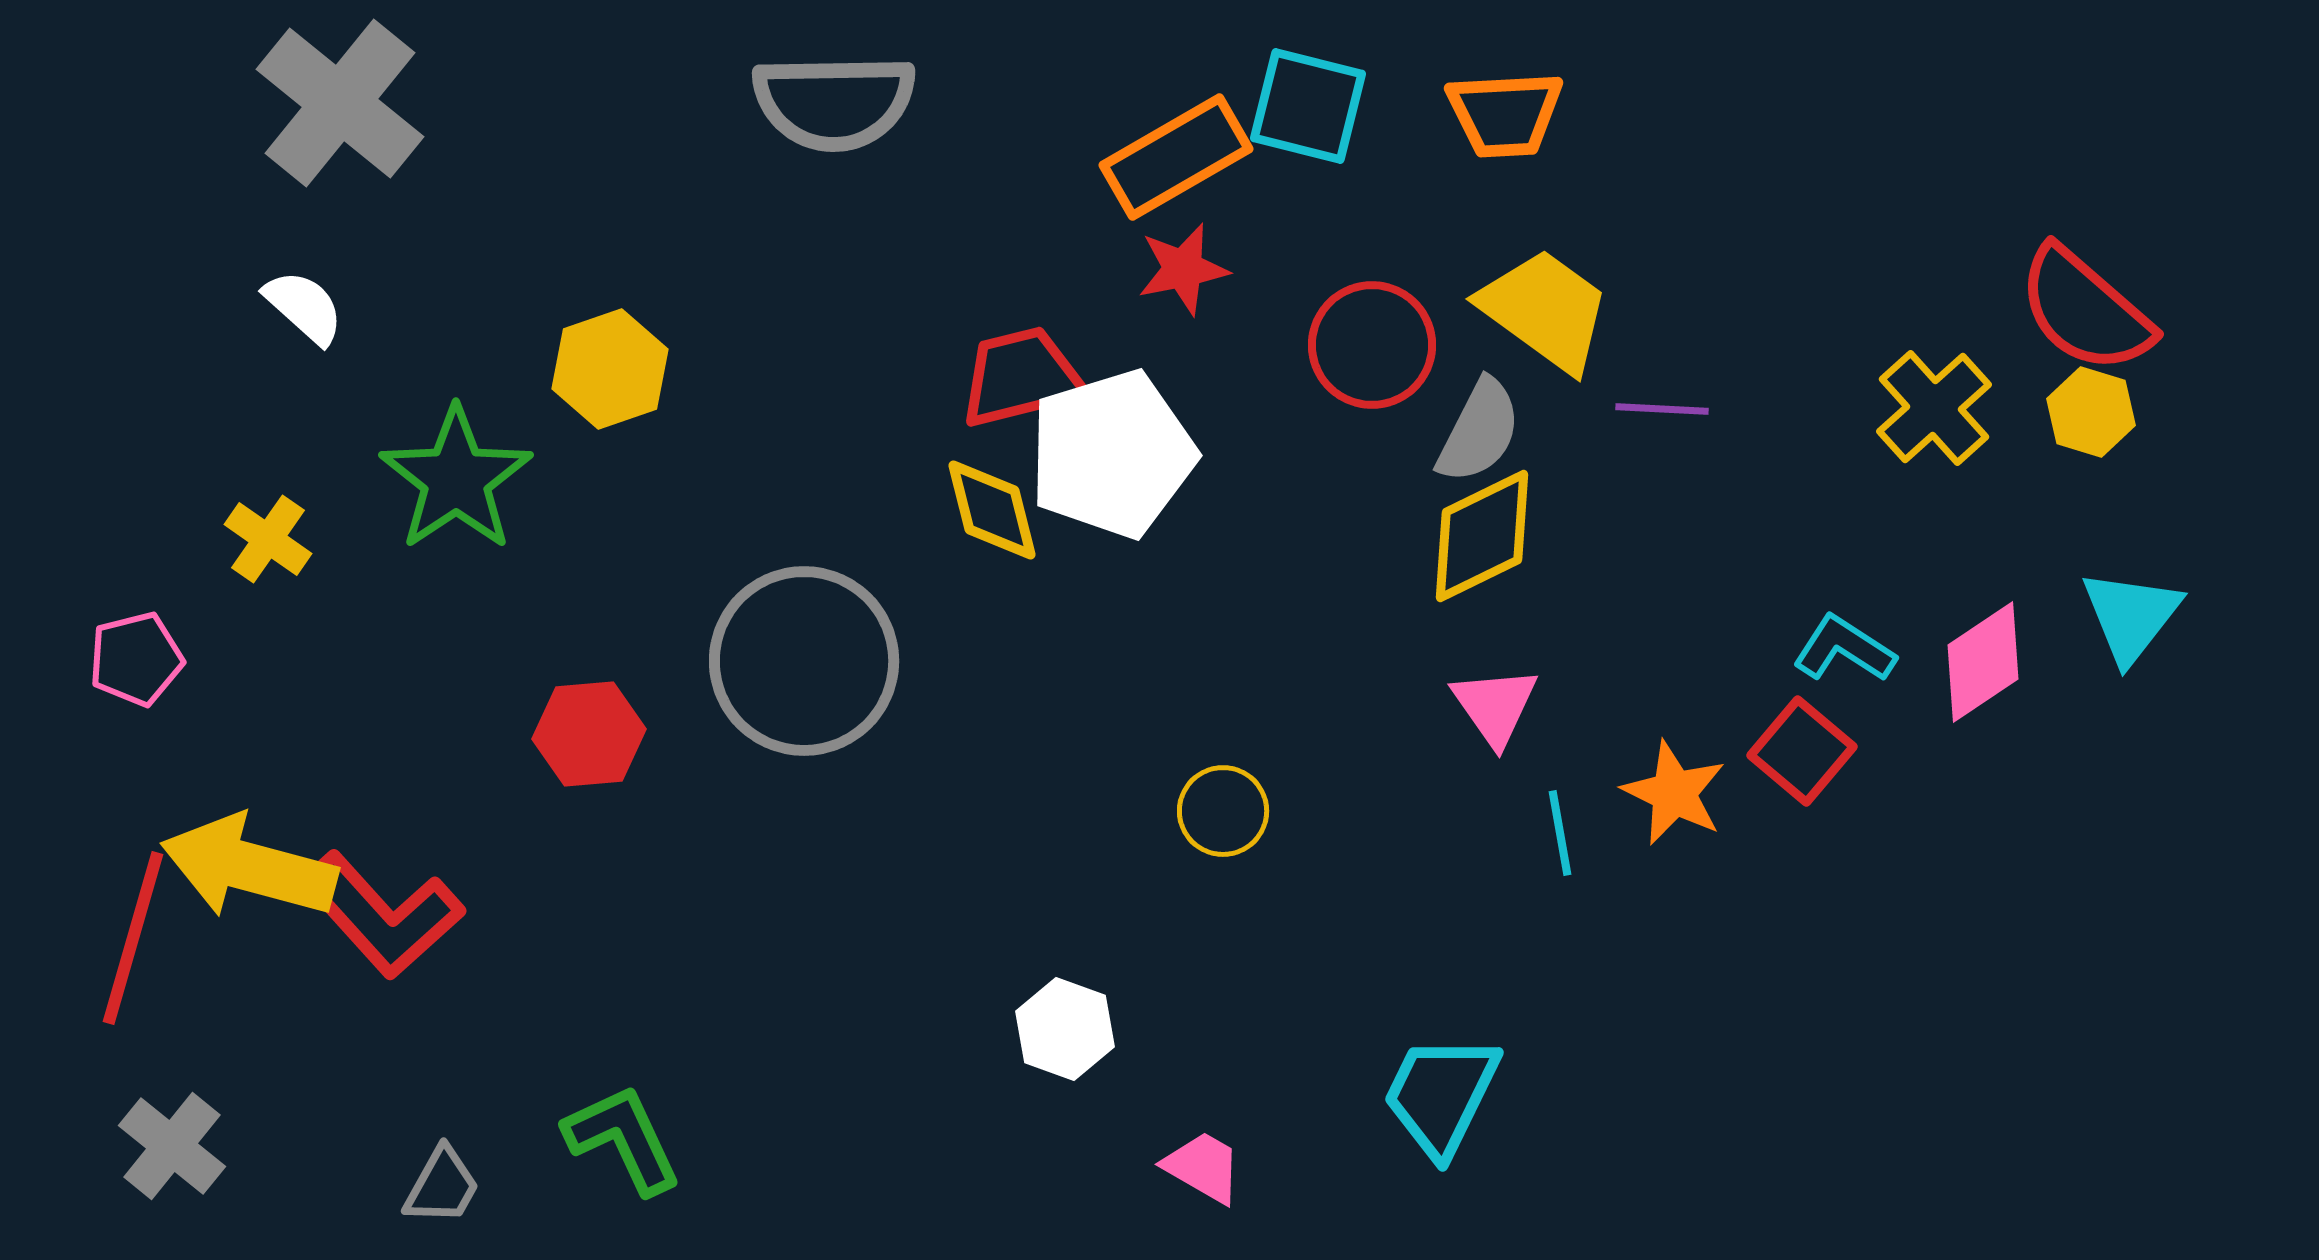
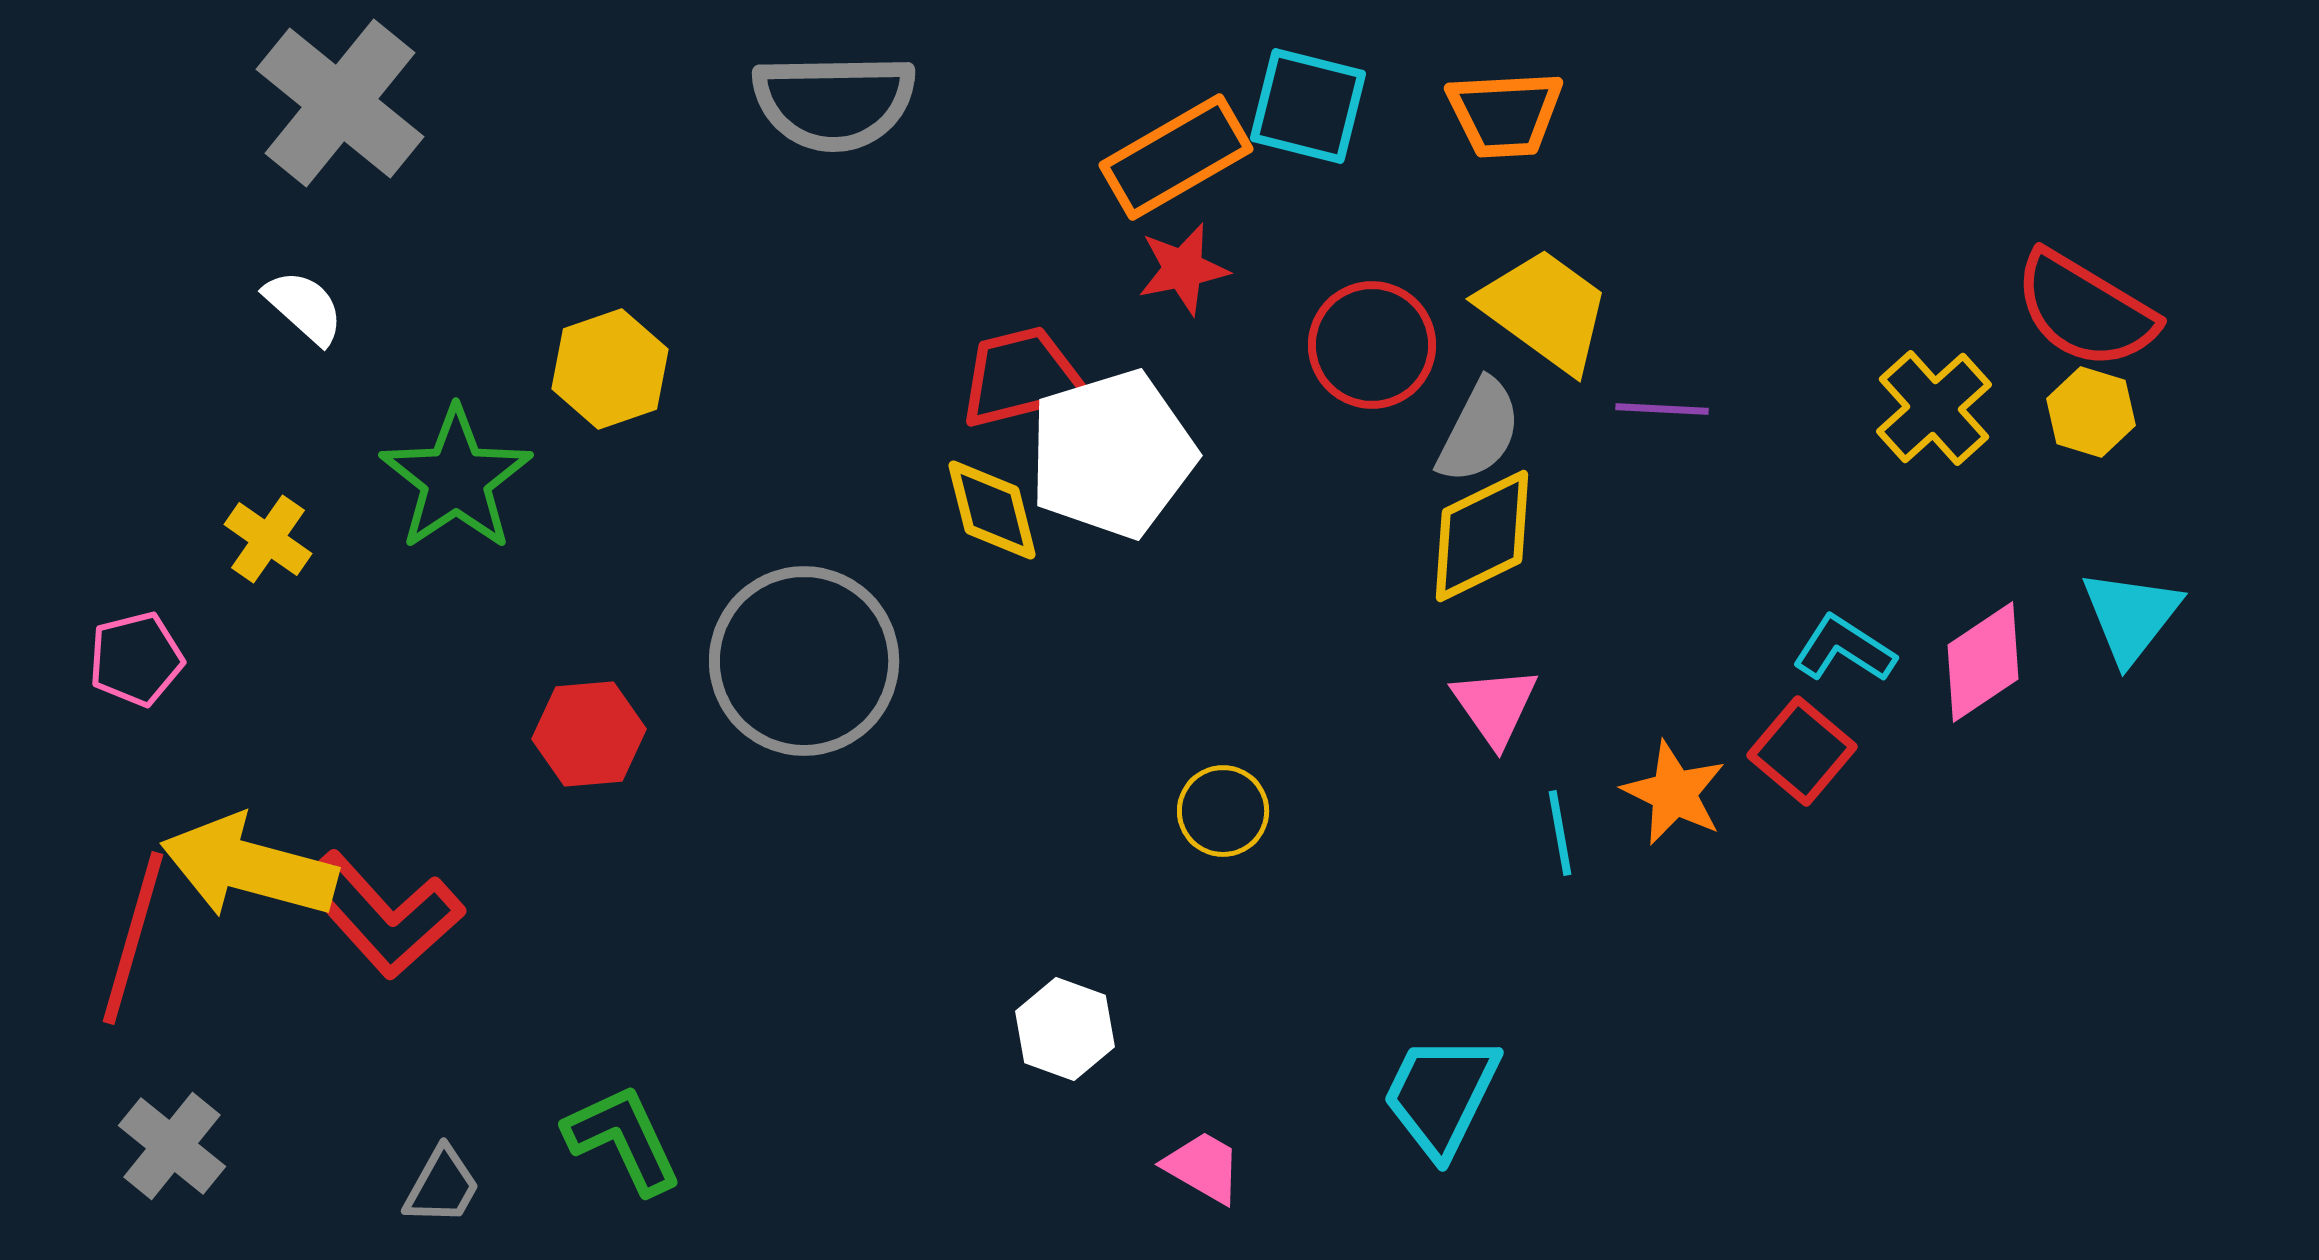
red semicircle at (2085, 310): rotated 10 degrees counterclockwise
